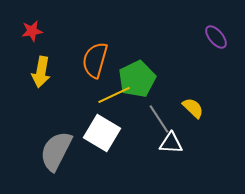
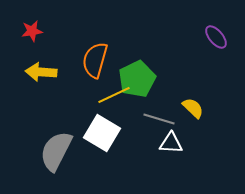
yellow arrow: rotated 84 degrees clockwise
gray line: rotated 40 degrees counterclockwise
